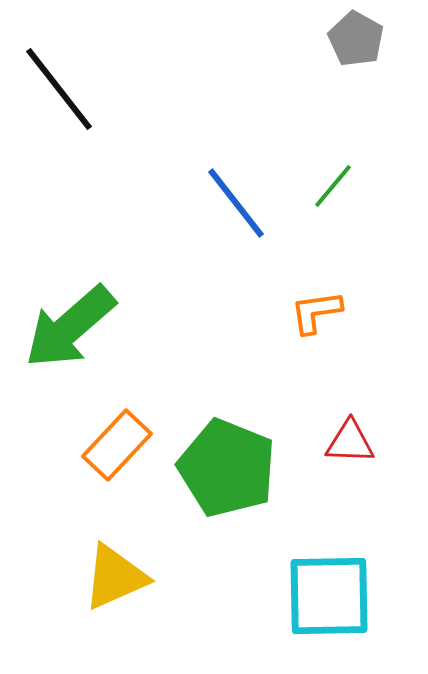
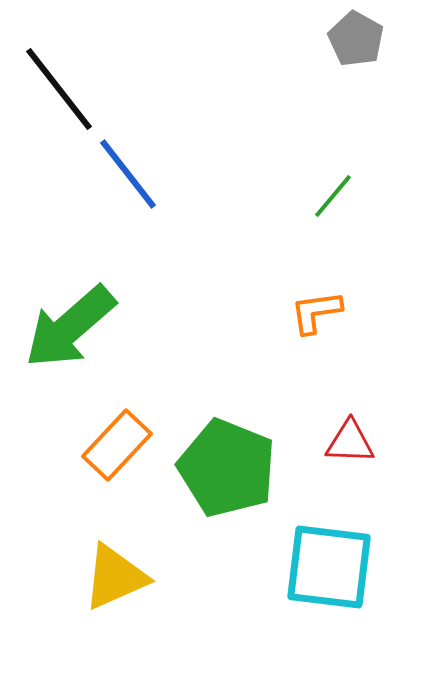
green line: moved 10 px down
blue line: moved 108 px left, 29 px up
cyan square: moved 29 px up; rotated 8 degrees clockwise
